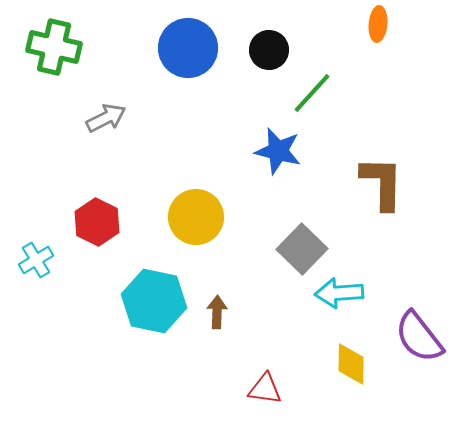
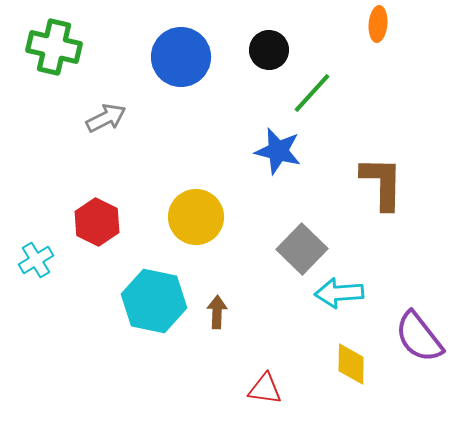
blue circle: moved 7 px left, 9 px down
